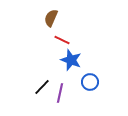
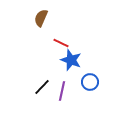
brown semicircle: moved 10 px left
red line: moved 1 px left, 3 px down
purple line: moved 2 px right, 2 px up
